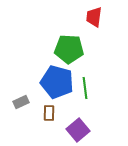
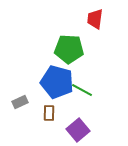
red trapezoid: moved 1 px right, 2 px down
green line: moved 3 px left, 2 px down; rotated 55 degrees counterclockwise
gray rectangle: moved 1 px left
